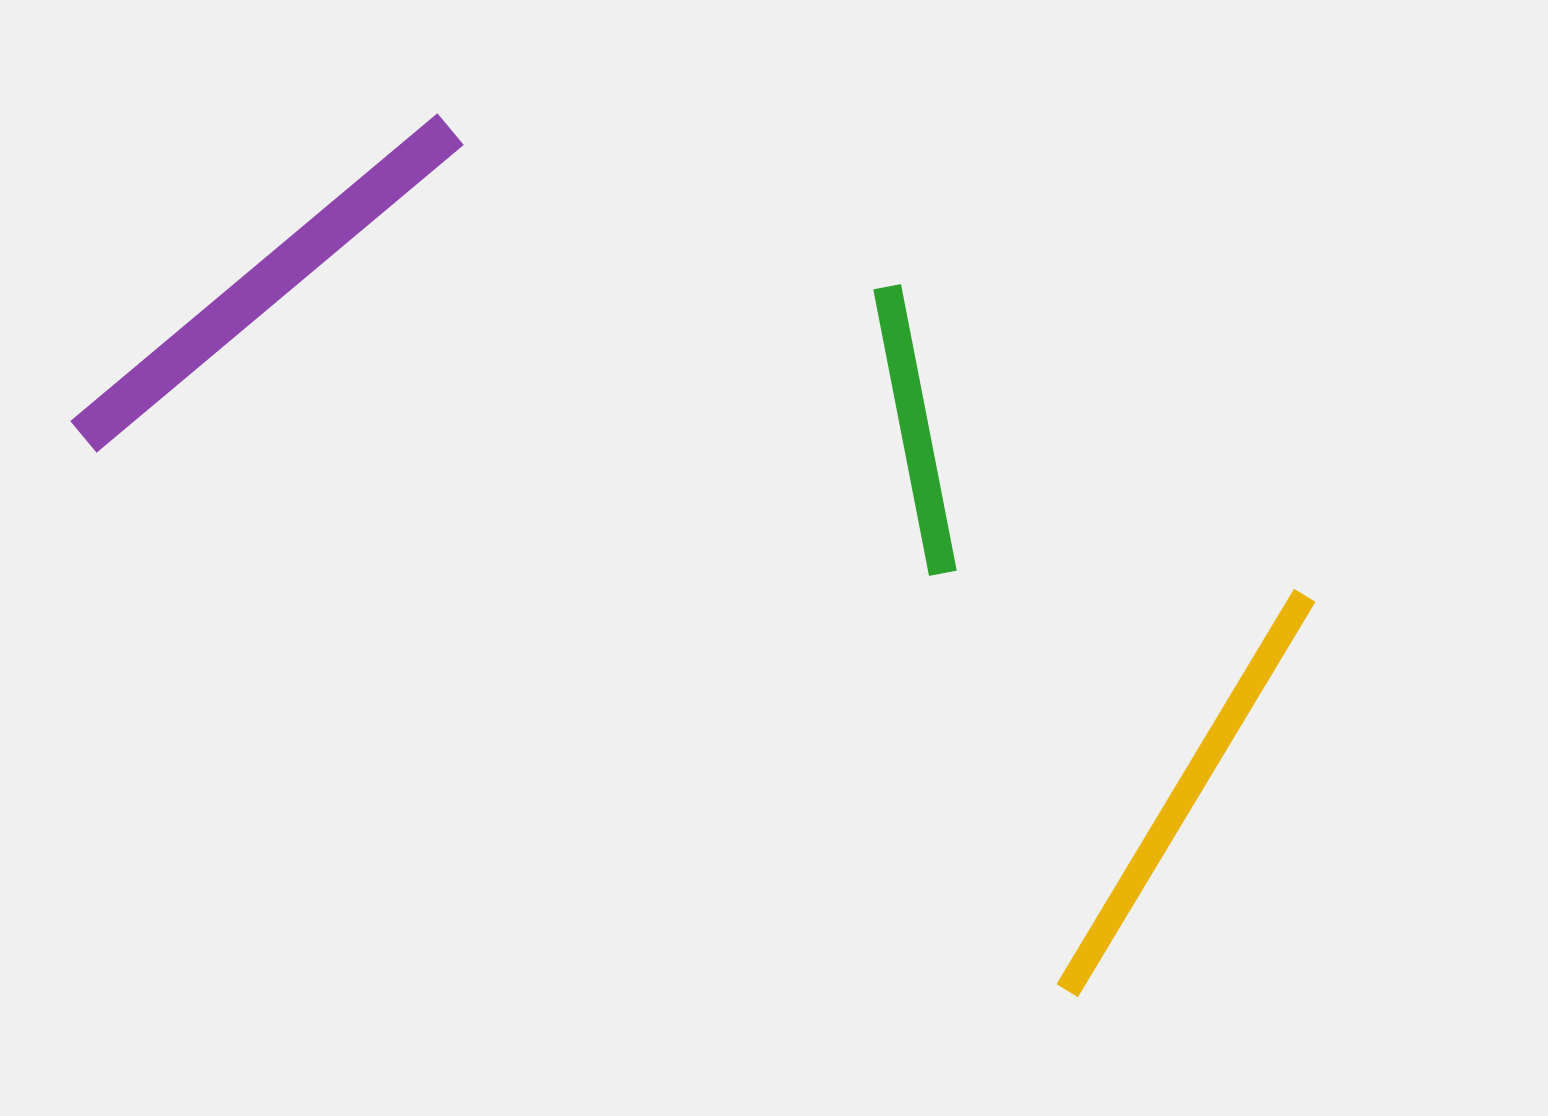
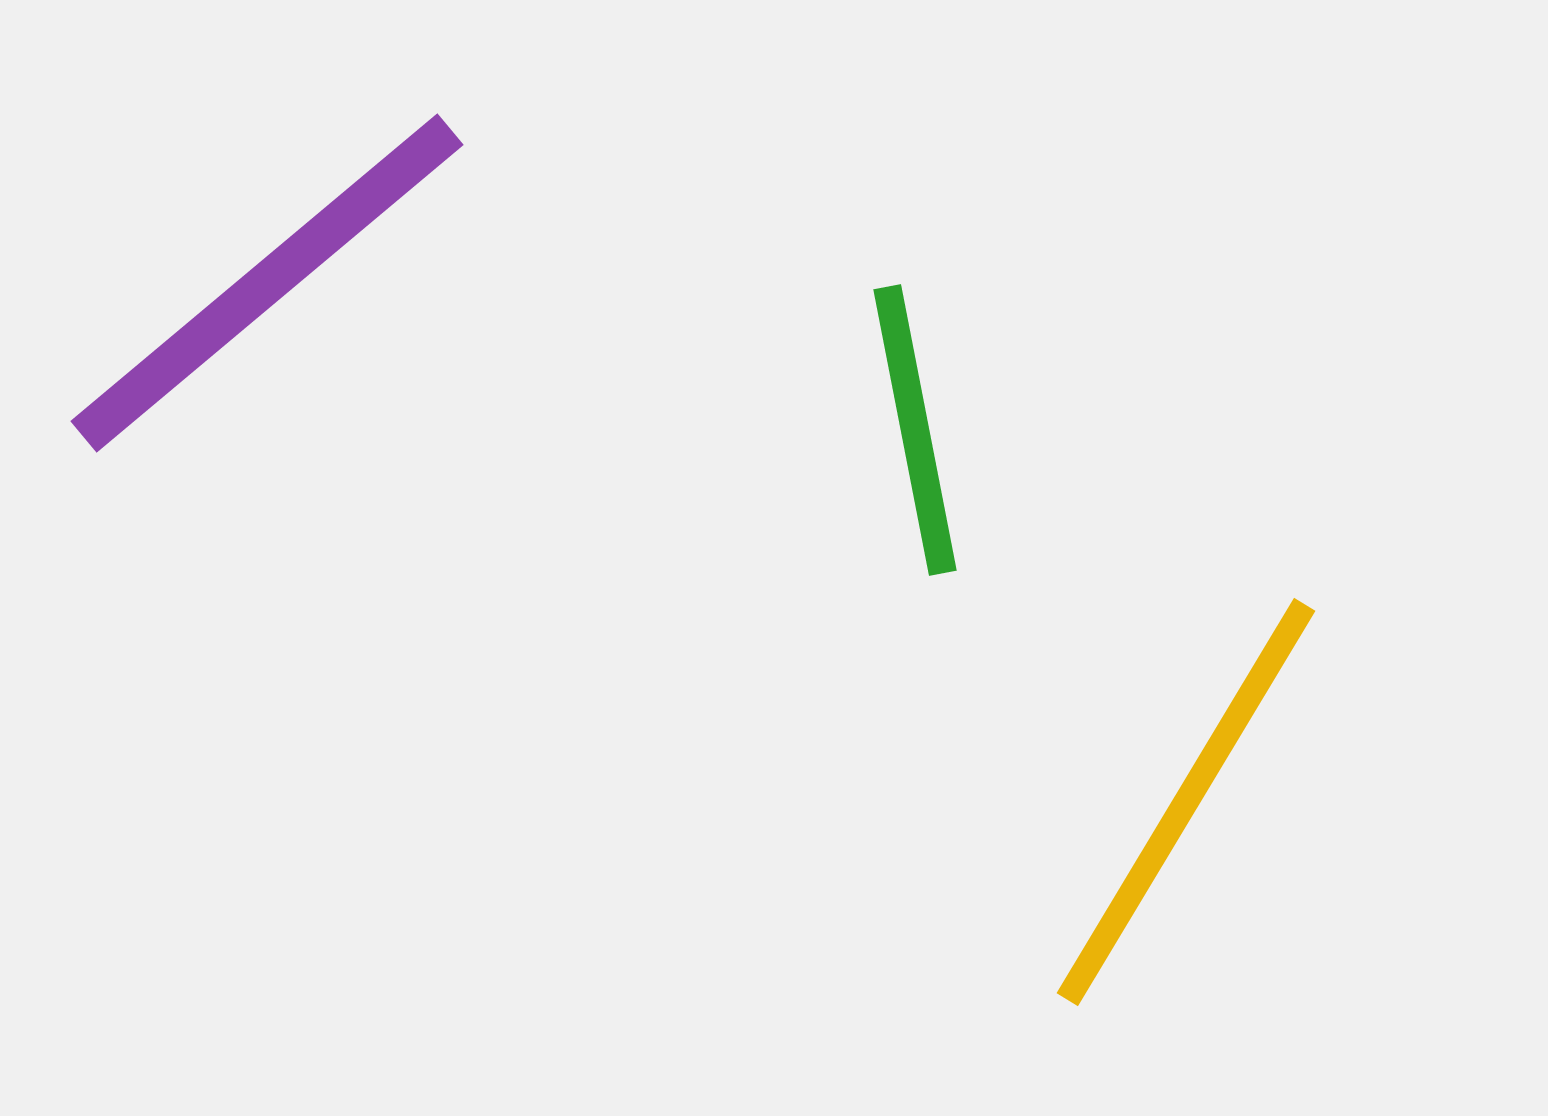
yellow line: moved 9 px down
